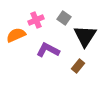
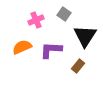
gray square: moved 4 px up
orange semicircle: moved 6 px right, 12 px down
purple L-shape: moved 3 px right; rotated 25 degrees counterclockwise
